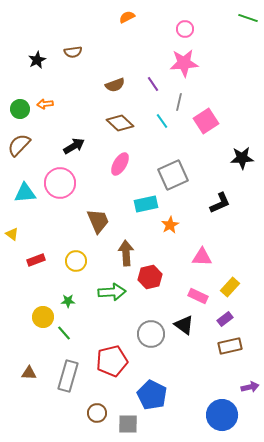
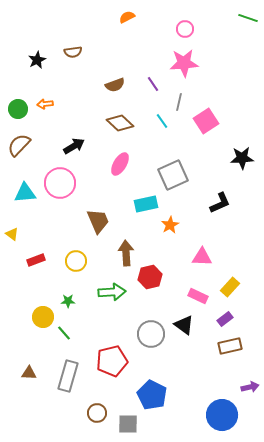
green circle at (20, 109): moved 2 px left
